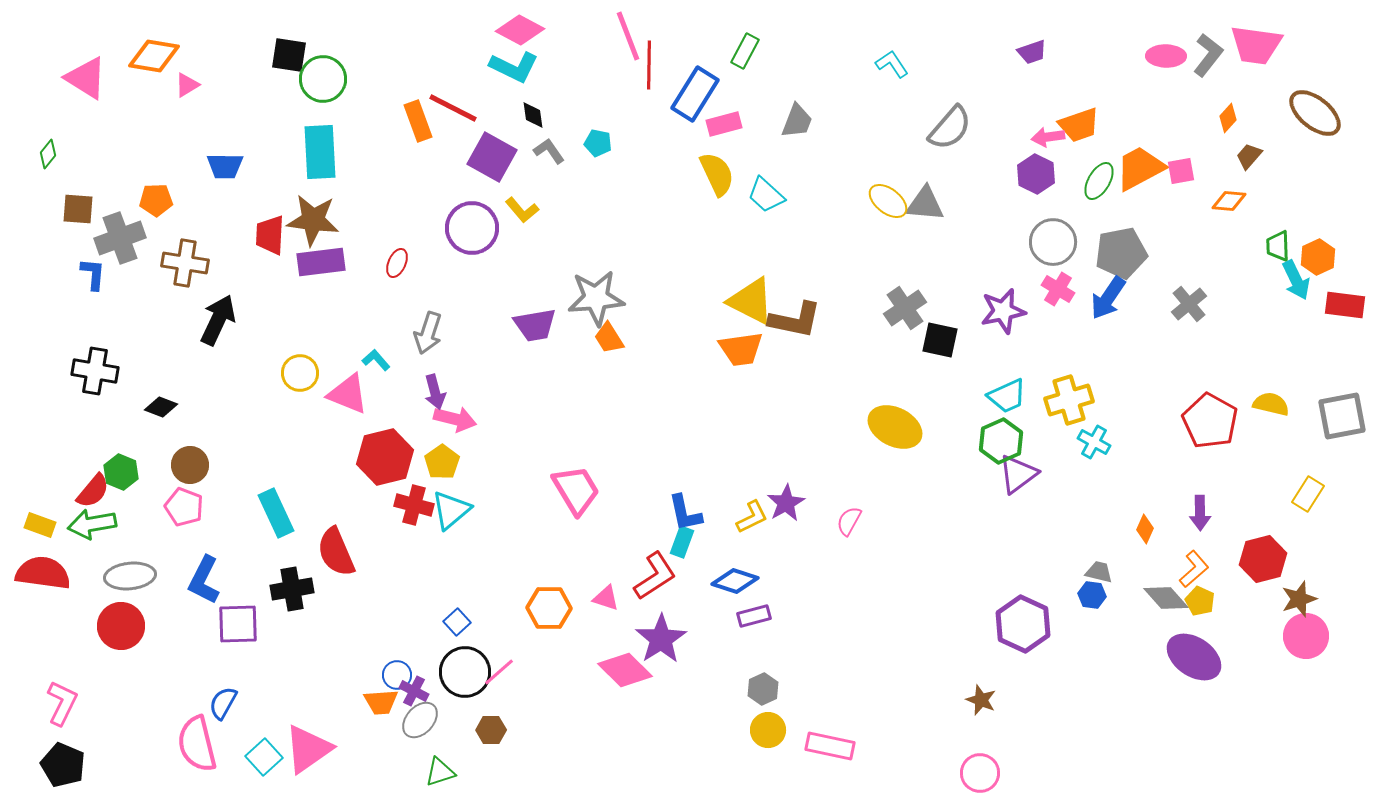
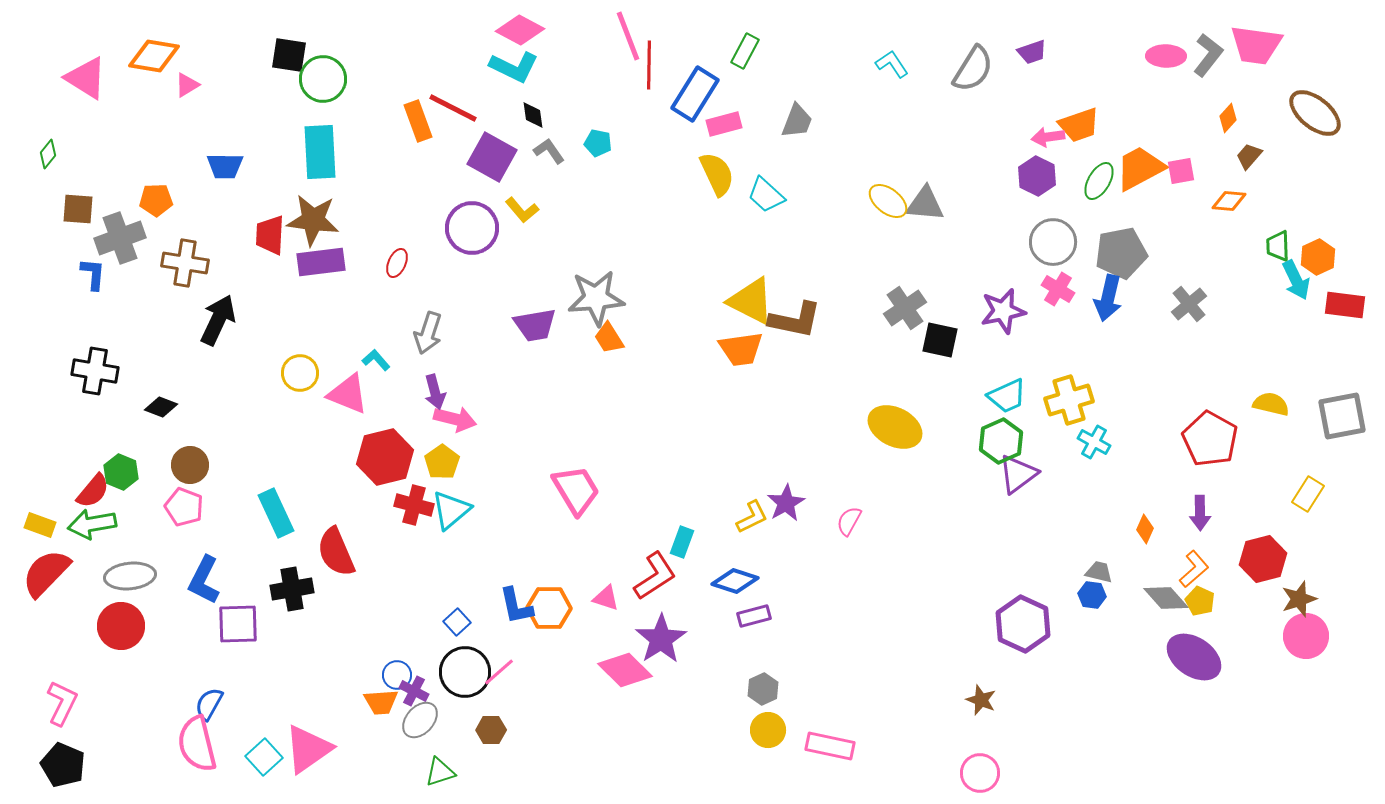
gray semicircle at (950, 128): moved 23 px right, 59 px up; rotated 9 degrees counterclockwise
purple hexagon at (1036, 174): moved 1 px right, 2 px down
blue arrow at (1108, 298): rotated 21 degrees counterclockwise
red pentagon at (1210, 421): moved 18 px down
blue L-shape at (685, 513): moved 169 px left, 93 px down
red semicircle at (43, 573): moved 3 px right; rotated 54 degrees counterclockwise
blue semicircle at (223, 703): moved 14 px left, 1 px down
